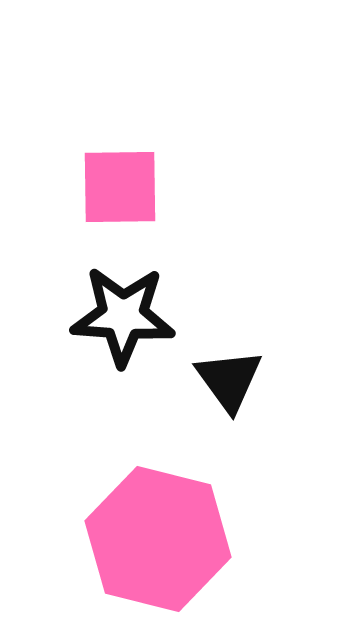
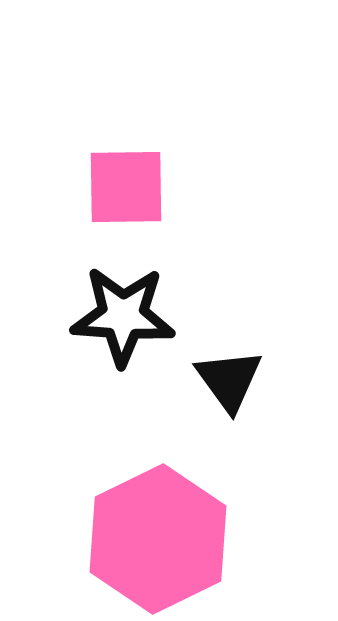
pink square: moved 6 px right
pink hexagon: rotated 20 degrees clockwise
